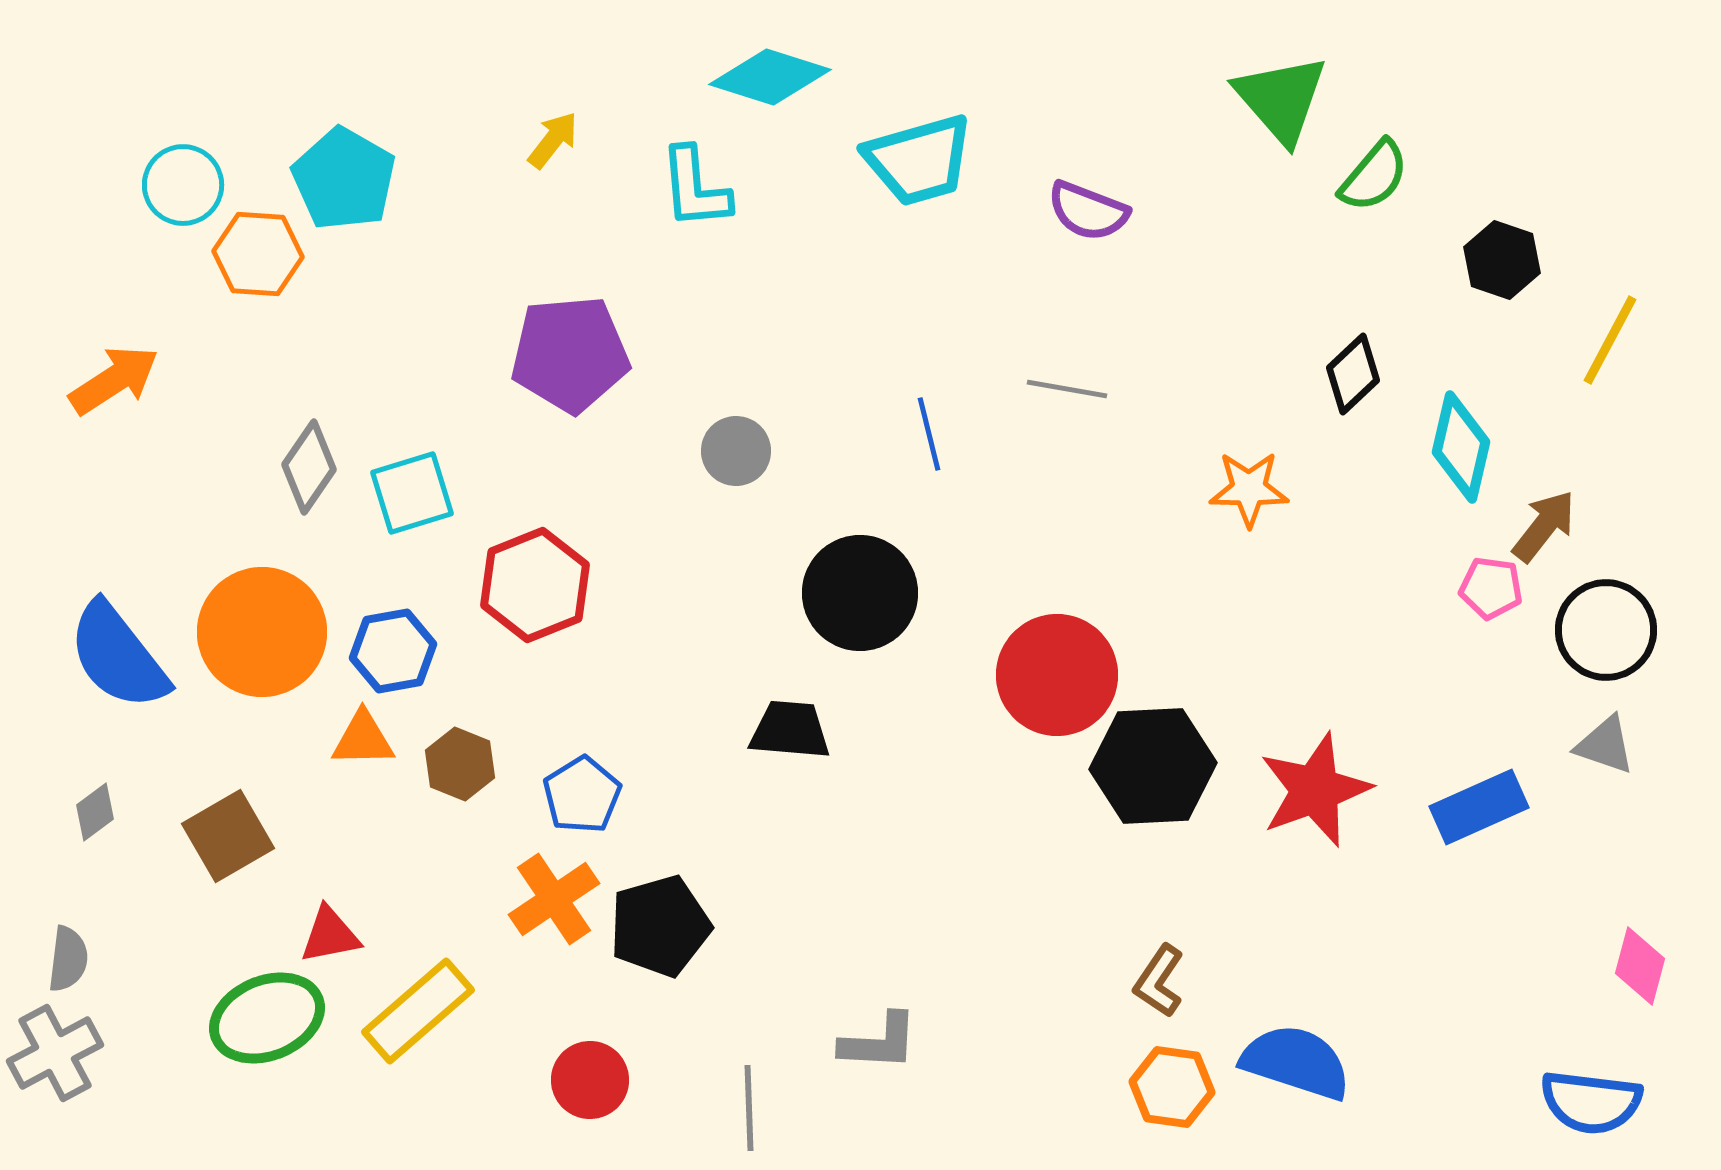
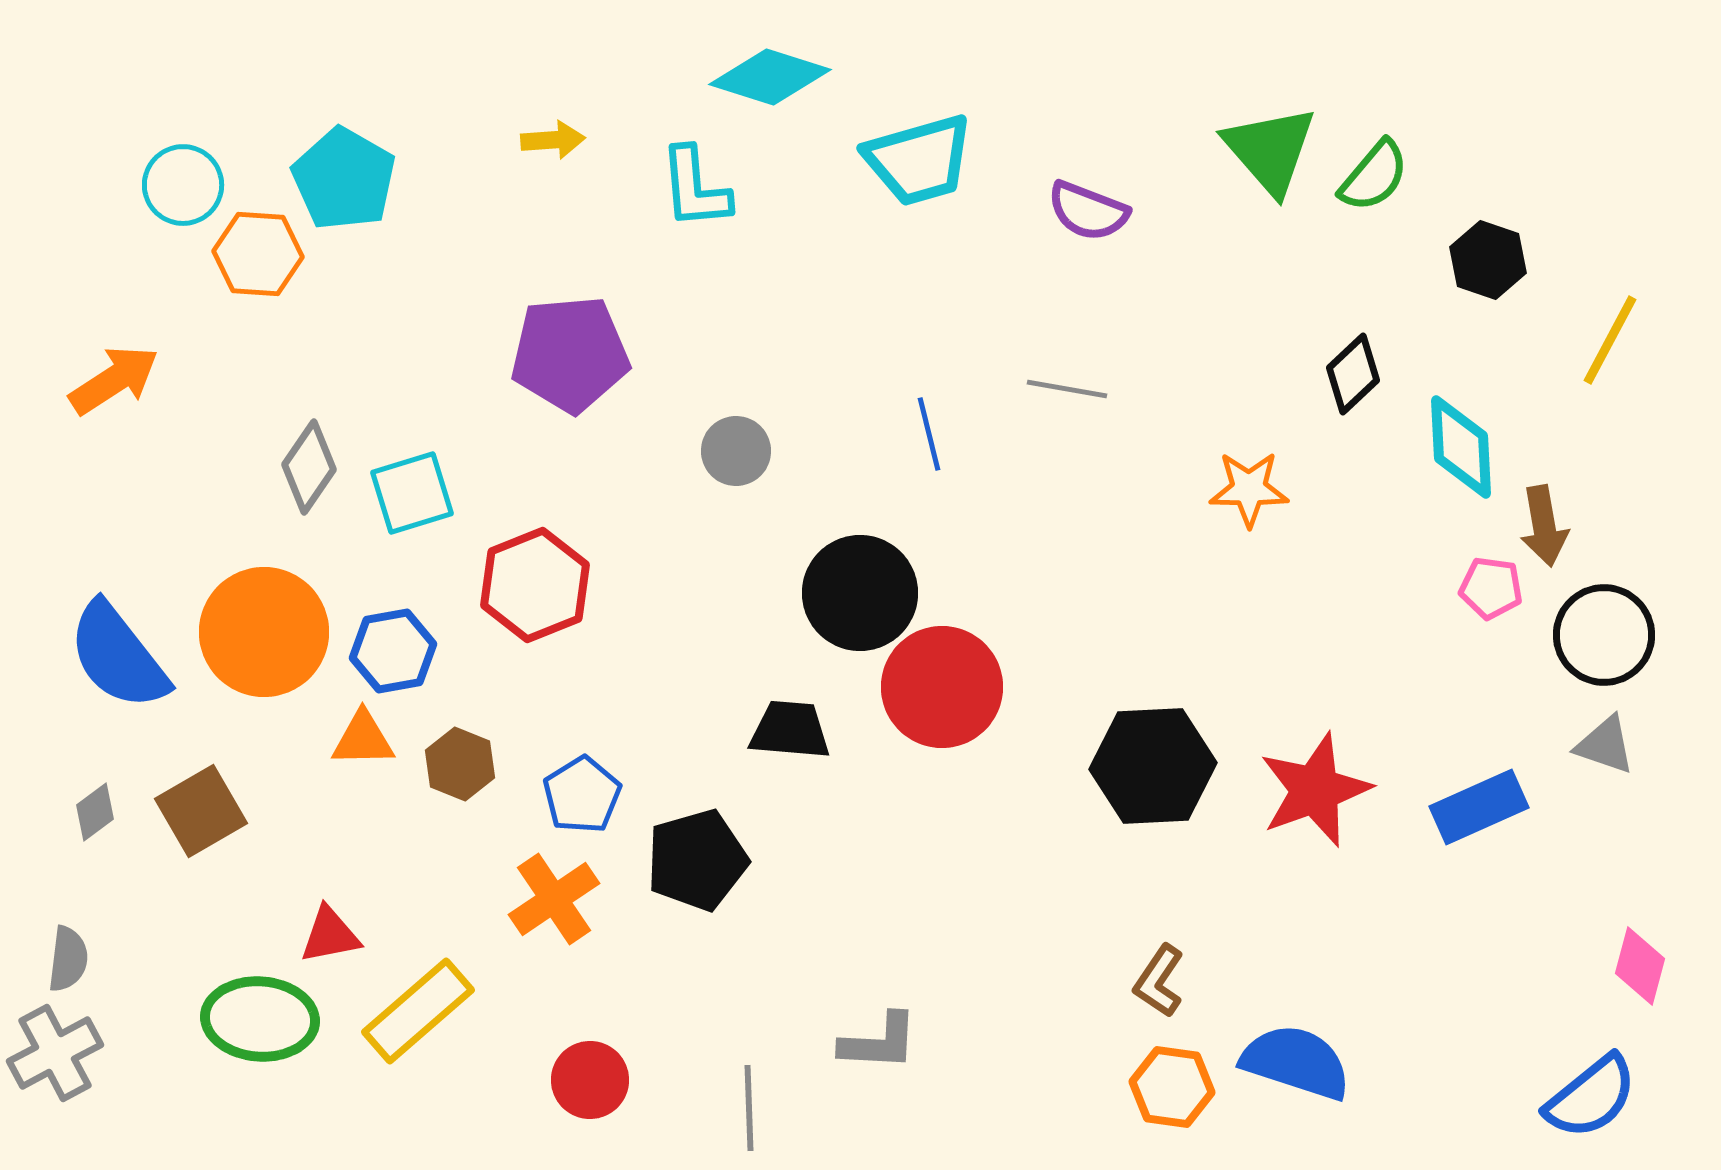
green triangle at (1281, 99): moved 11 px left, 51 px down
yellow arrow at (553, 140): rotated 48 degrees clockwise
black hexagon at (1502, 260): moved 14 px left
cyan diamond at (1461, 447): rotated 16 degrees counterclockwise
brown arrow at (1544, 526): rotated 132 degrees clockwise
black circle at (1606, 630): moved 2 px left, 5 px down
orange circle at (262, 632): moved 2 px right
red circle at (1057, 675): moved 115 px left, 12 px down
brown square at (228, 836): moved 27 px left, 25 px up
black pentagon at (660, 926): moved 37 px right, 66 px up
green ellipse at (267, 1018): moved 7 px left, 1 px down; rotated 26 degrees clockwise
blue semicircle at (1591, 1102): moved 5 px up; rotated 46 degrees counterclockwise
